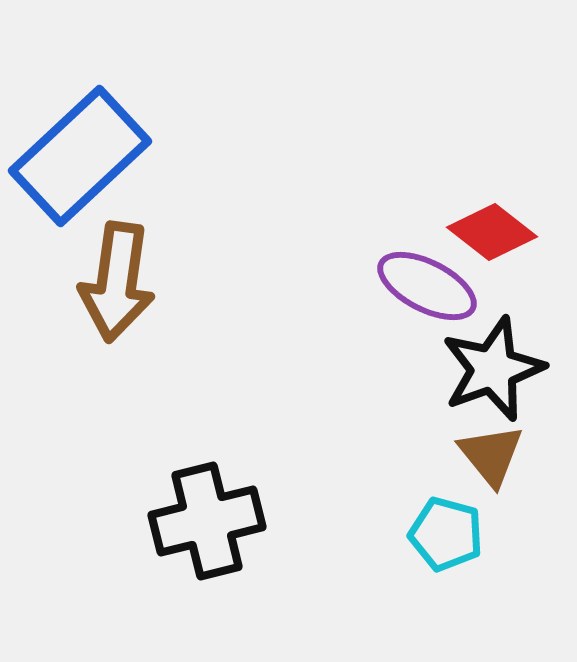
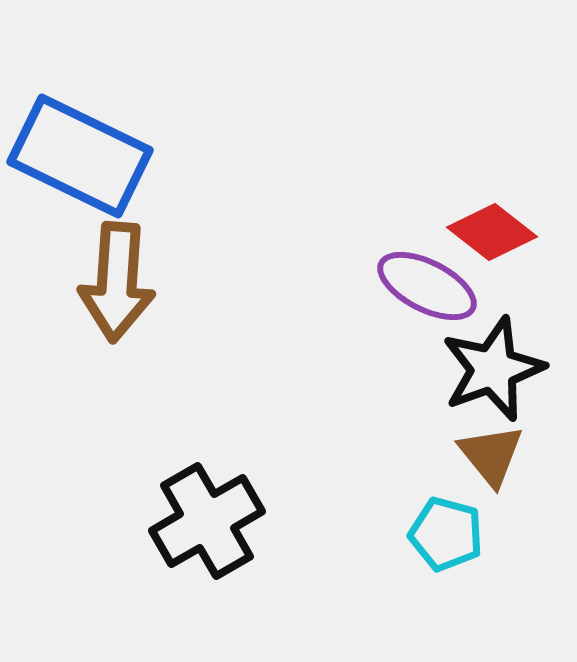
blue rectangle: rotated 69 degrees clockwise
brown arrow: rotated 4 degrees counterclockwise
black cross: rotated 16 degrees counterclockwise
